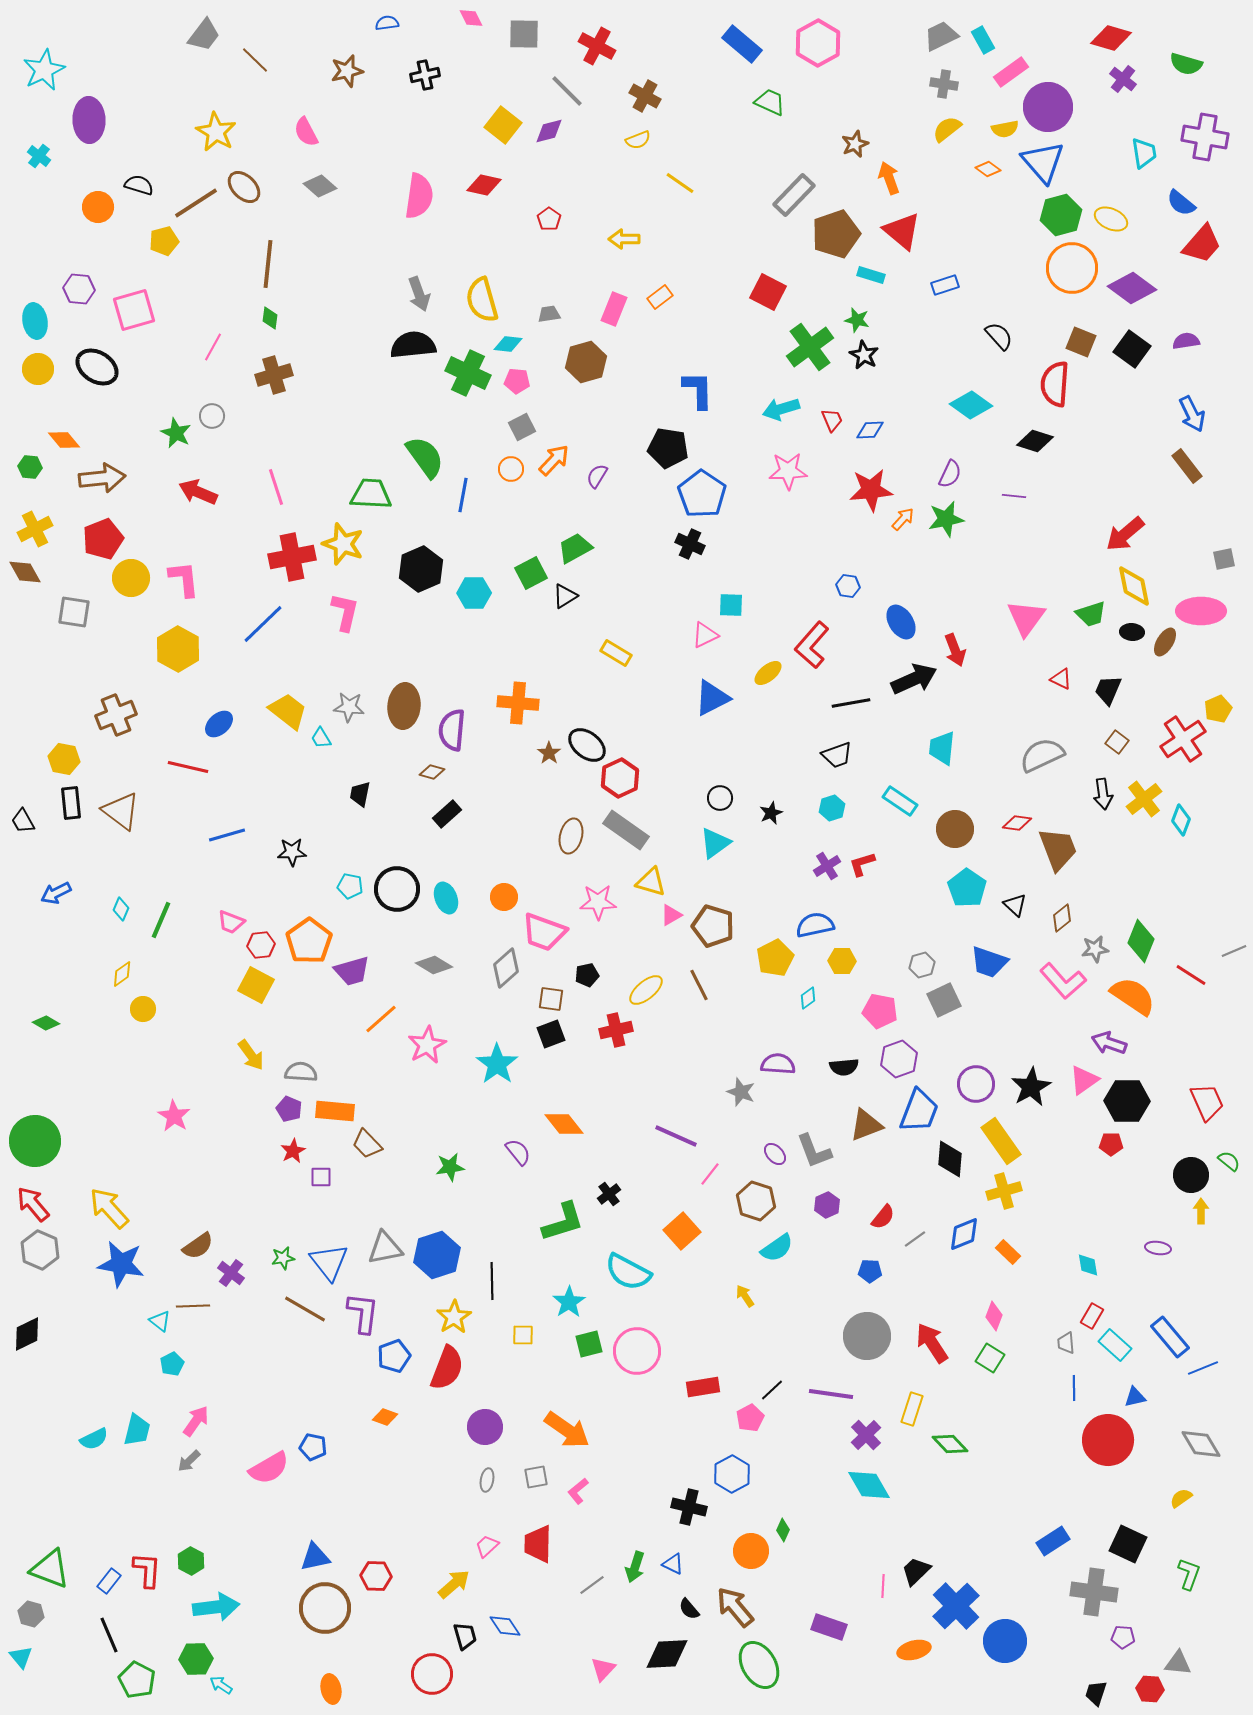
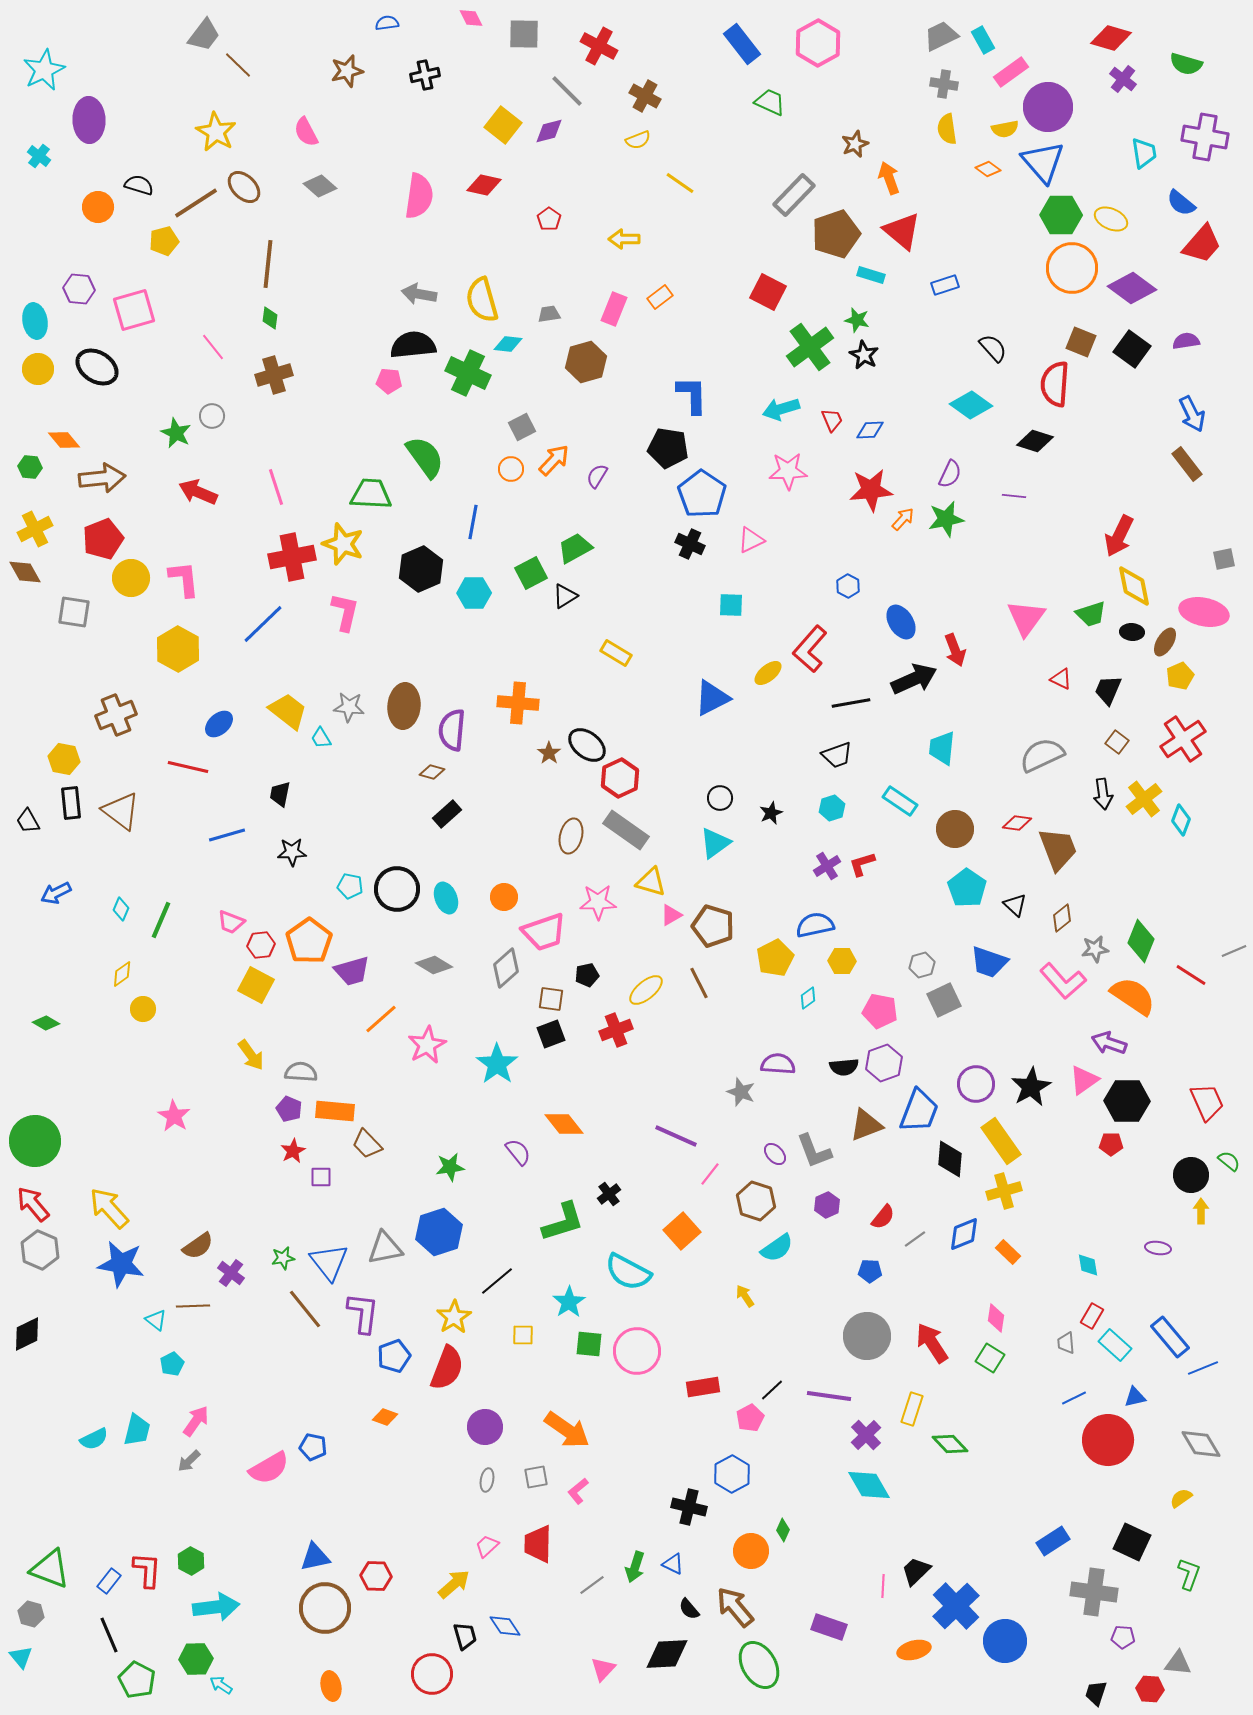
blue rectangle at (742, 44): rotated 12 degrees clockwise
red cross at (597, 46): moved 2 px right
brown line at (255, 60): moved 17 px left, 5 px down
yellow semicircle at (947, 129): rotated 60 degrees counterclockwise
green hexagon at (1061, 215): rotated 15 degrees clockwise
gray arrow at (419, 294): rotated 120 degrees clockwise
black semicircle at (999, 336): moved 6 px left, 12 px down
pink line at (213, 347): rotated 68 degrees counterclockwise
pink pentagon at (517, 381): moved 128 px left
blue L-shape at (698, 390): moved 6 px left, 5 px down
brown rectangle at (1187, 466): moved 2 px up
blue line at (463, 495): moved 10 px right, 27 px down
red arrow at (1125, 534): moved 6 px left, 2 px down; rotated 24 degrees counterclockwise
blue hexagon at (848, 586): rotated 20 degrees clockwise
pink ellipse at (1201, 611): moved 3 px right, 1 px down; rotated 12 degrees clockwise
pink triangle at (705, 635): moved 46 px right, 95 px up
red L-shape at (812, 645): moved 2 px left, 4 px down
yellow pentagon at (1218, 709): moved 38 px left, 33 px up
black trapezoid at (360, 794): moved 80 px left
black trapezoid at (23, 821): moved 5 px right
pink trapezoid at (544, 932): rotated 39 degrees counterclockwise
brown line at (699, 985): moved 2 px up
red cross at (616, 1030): rotated 8 degrees counterclockwise
purple hexagon at (899, 1059): moved 15 px left, 4 px down
blue hexagon at (437, 1255): moved 2 px right, 23 px up
black line at (492, 1281): moved 5 px right; rotated 51 degrees clockwise
brown line at (305, 1309): rotated 21 degrees clockwise
pink diamond at (994, 1316): moved 2 px right, 2 px down; rotated 12 degrees counterclockwise
cyan triangle at (160, 1321): moved 4 px left, 1 px up
green square at (589, 1344): rotated 20 degrees clockwise
blue line at (1074, 1388): moved 10 px down; rotated 65 degrees clockwise
purple line at (831, 1394): moved 2 px left, 2 px down
black square at (1128, 1544): moved 4 px right, 2 px up
orange ellipse at (331, 1689): moved 3 px up
